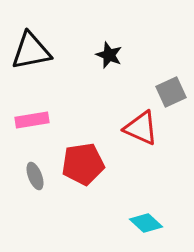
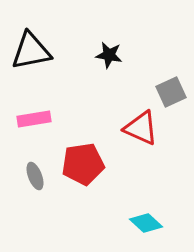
black star: rotated 12 degrees counterclockwise
pink rectangle: moved 2 px right, 1 px up
